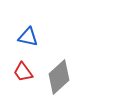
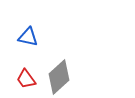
red trapezoid: moved 3 px right, 7 px down
